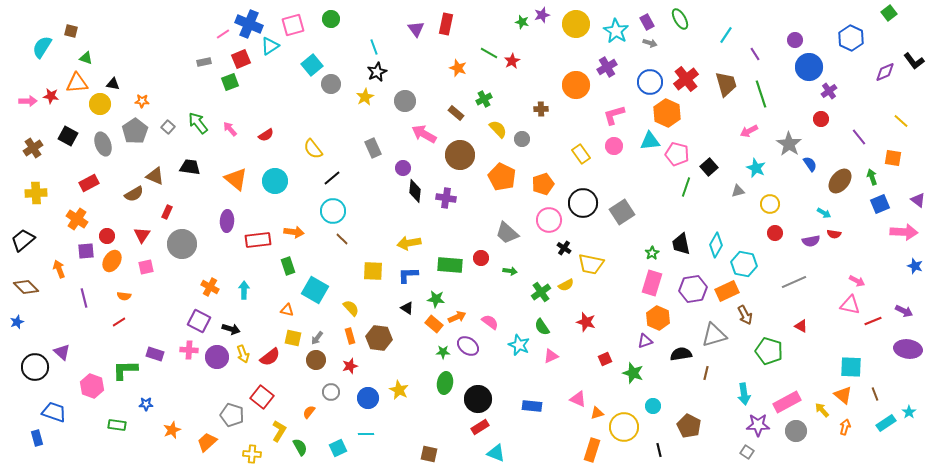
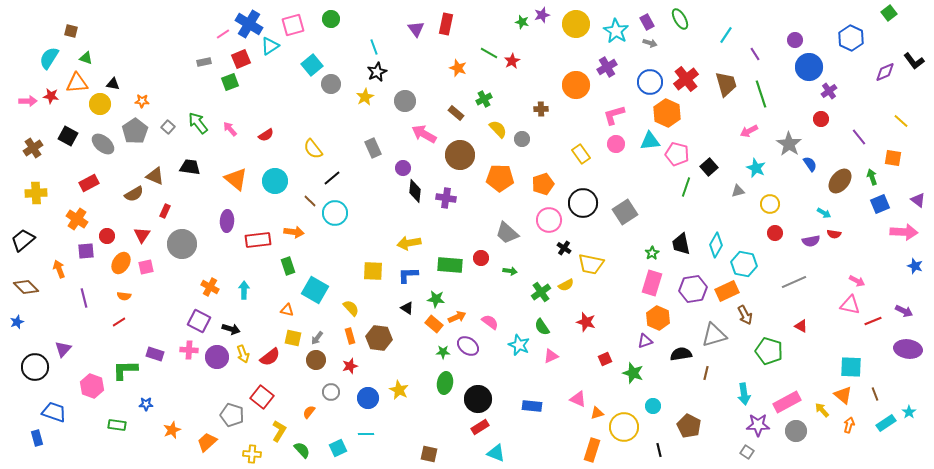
blue cross at (249, 24): rotated 8 degrees clockwise
cyan semicircle at (42, 47): moved 7 px right, 11 px down
gray ellipse at (103, 144): rotated 30 degrees counterclockwise
pink circle at (614, 146): moved 2 px right, 2 px up
orange pentagon at (502, 177): moved 2 px left, 1 px down; rotated 24 degrees counterclockwise
cyan circle at (333, 211): moved 2 px right, 2 px down
red rectangle at (167, 212): moved 2 px left, 1 px up
gray square at (622, 212): moved 3 px right
brown line at (342, 239): moved 32 px left, 38 px up
orange ellipse at (112, 261): moved 9 px right, 2 px down
purple triangle at (62, 352): moved 1 px right, 3 px up; rotated 30 degrees clockwise
orange arrow at (845, 427): moved 4 px right, 2 px up
green semicircle at (300, 447): moved 2 px right, 3 px down; rotated 12 degrees counterclockwise
